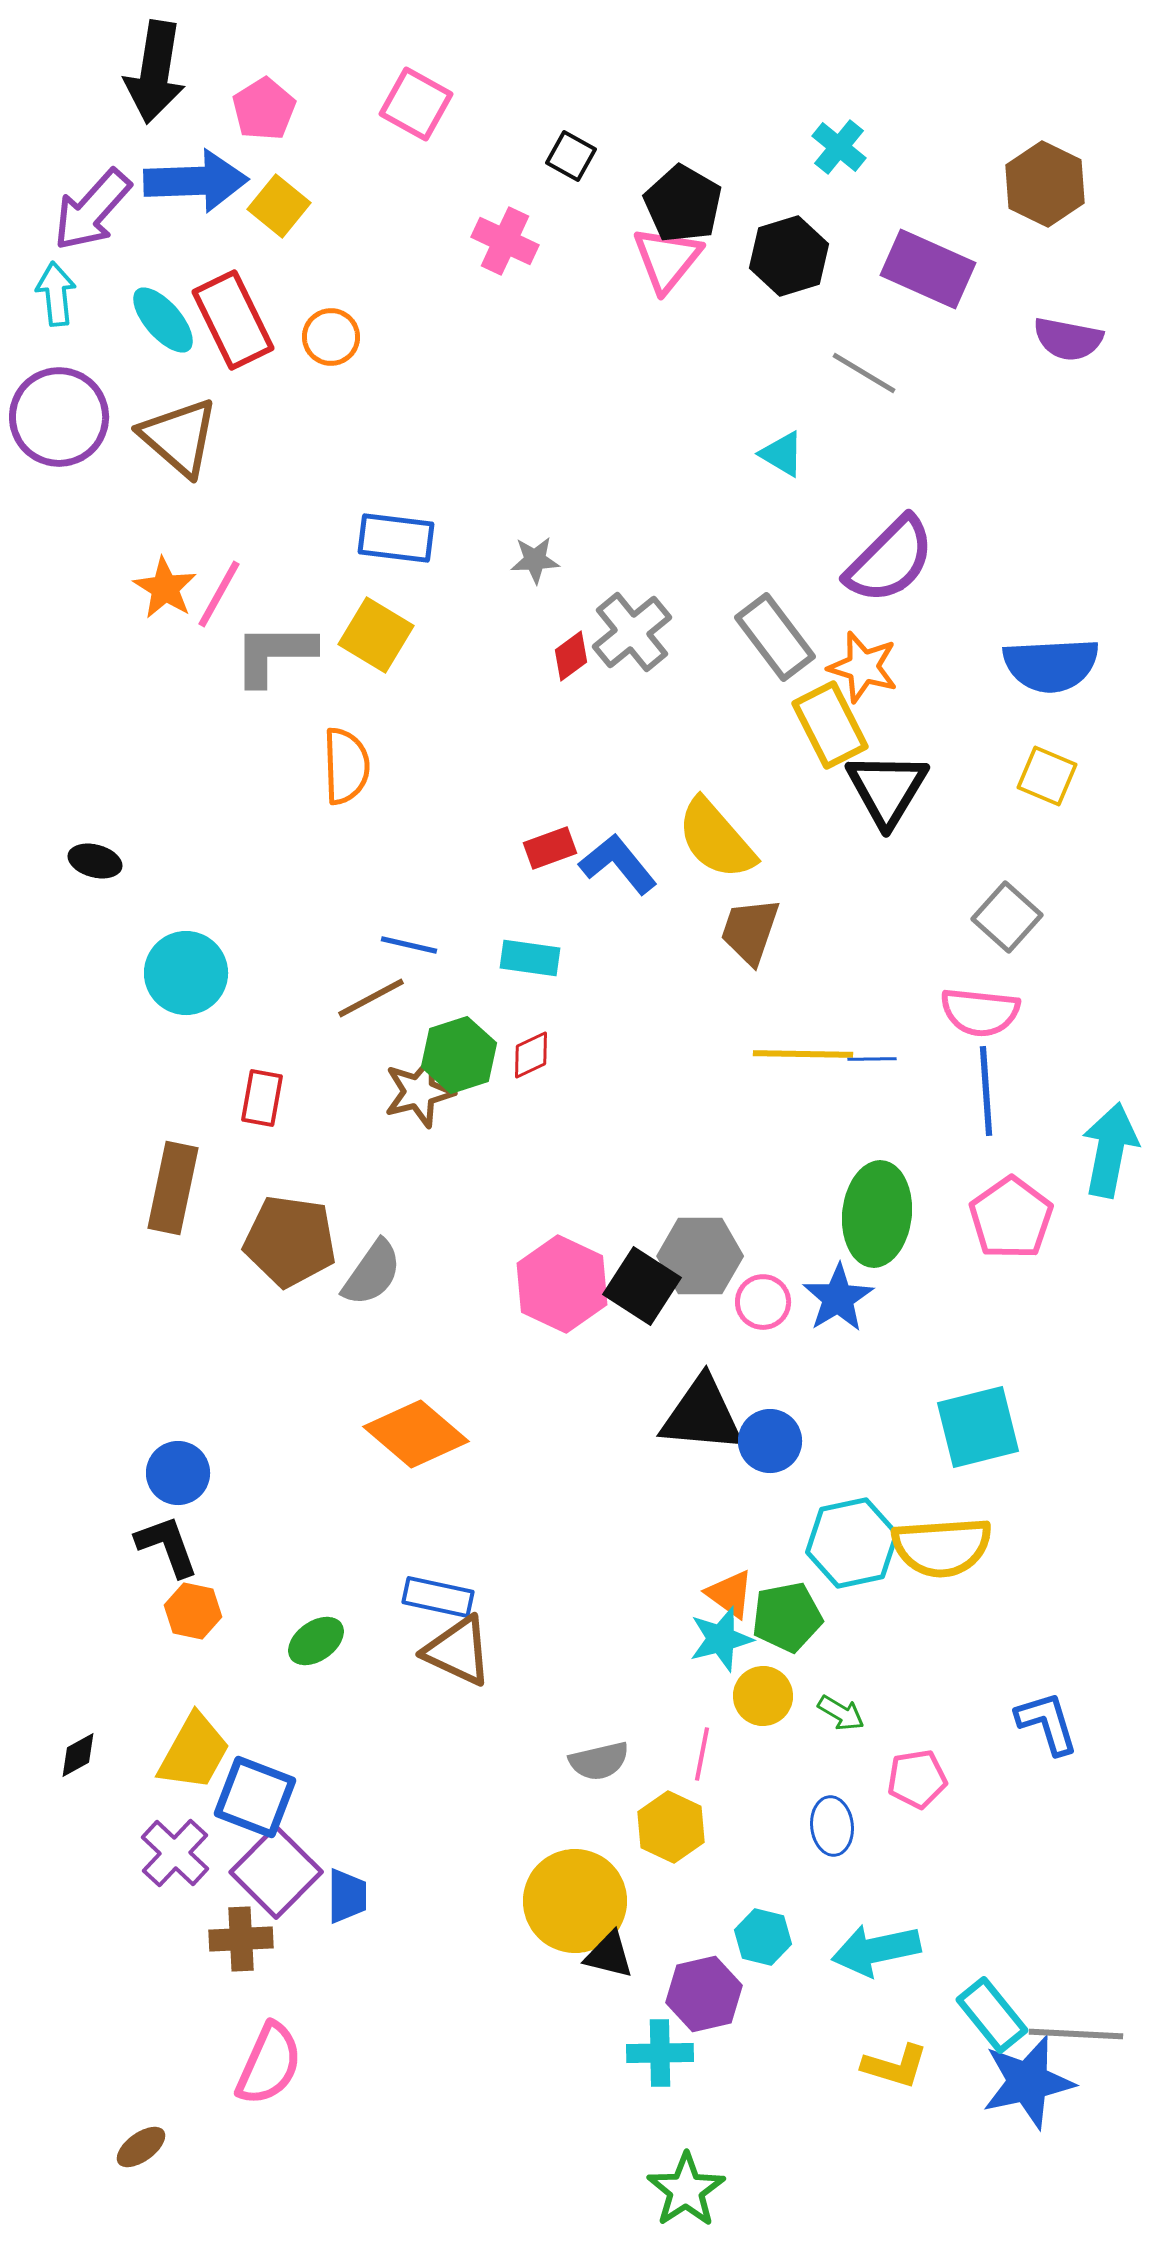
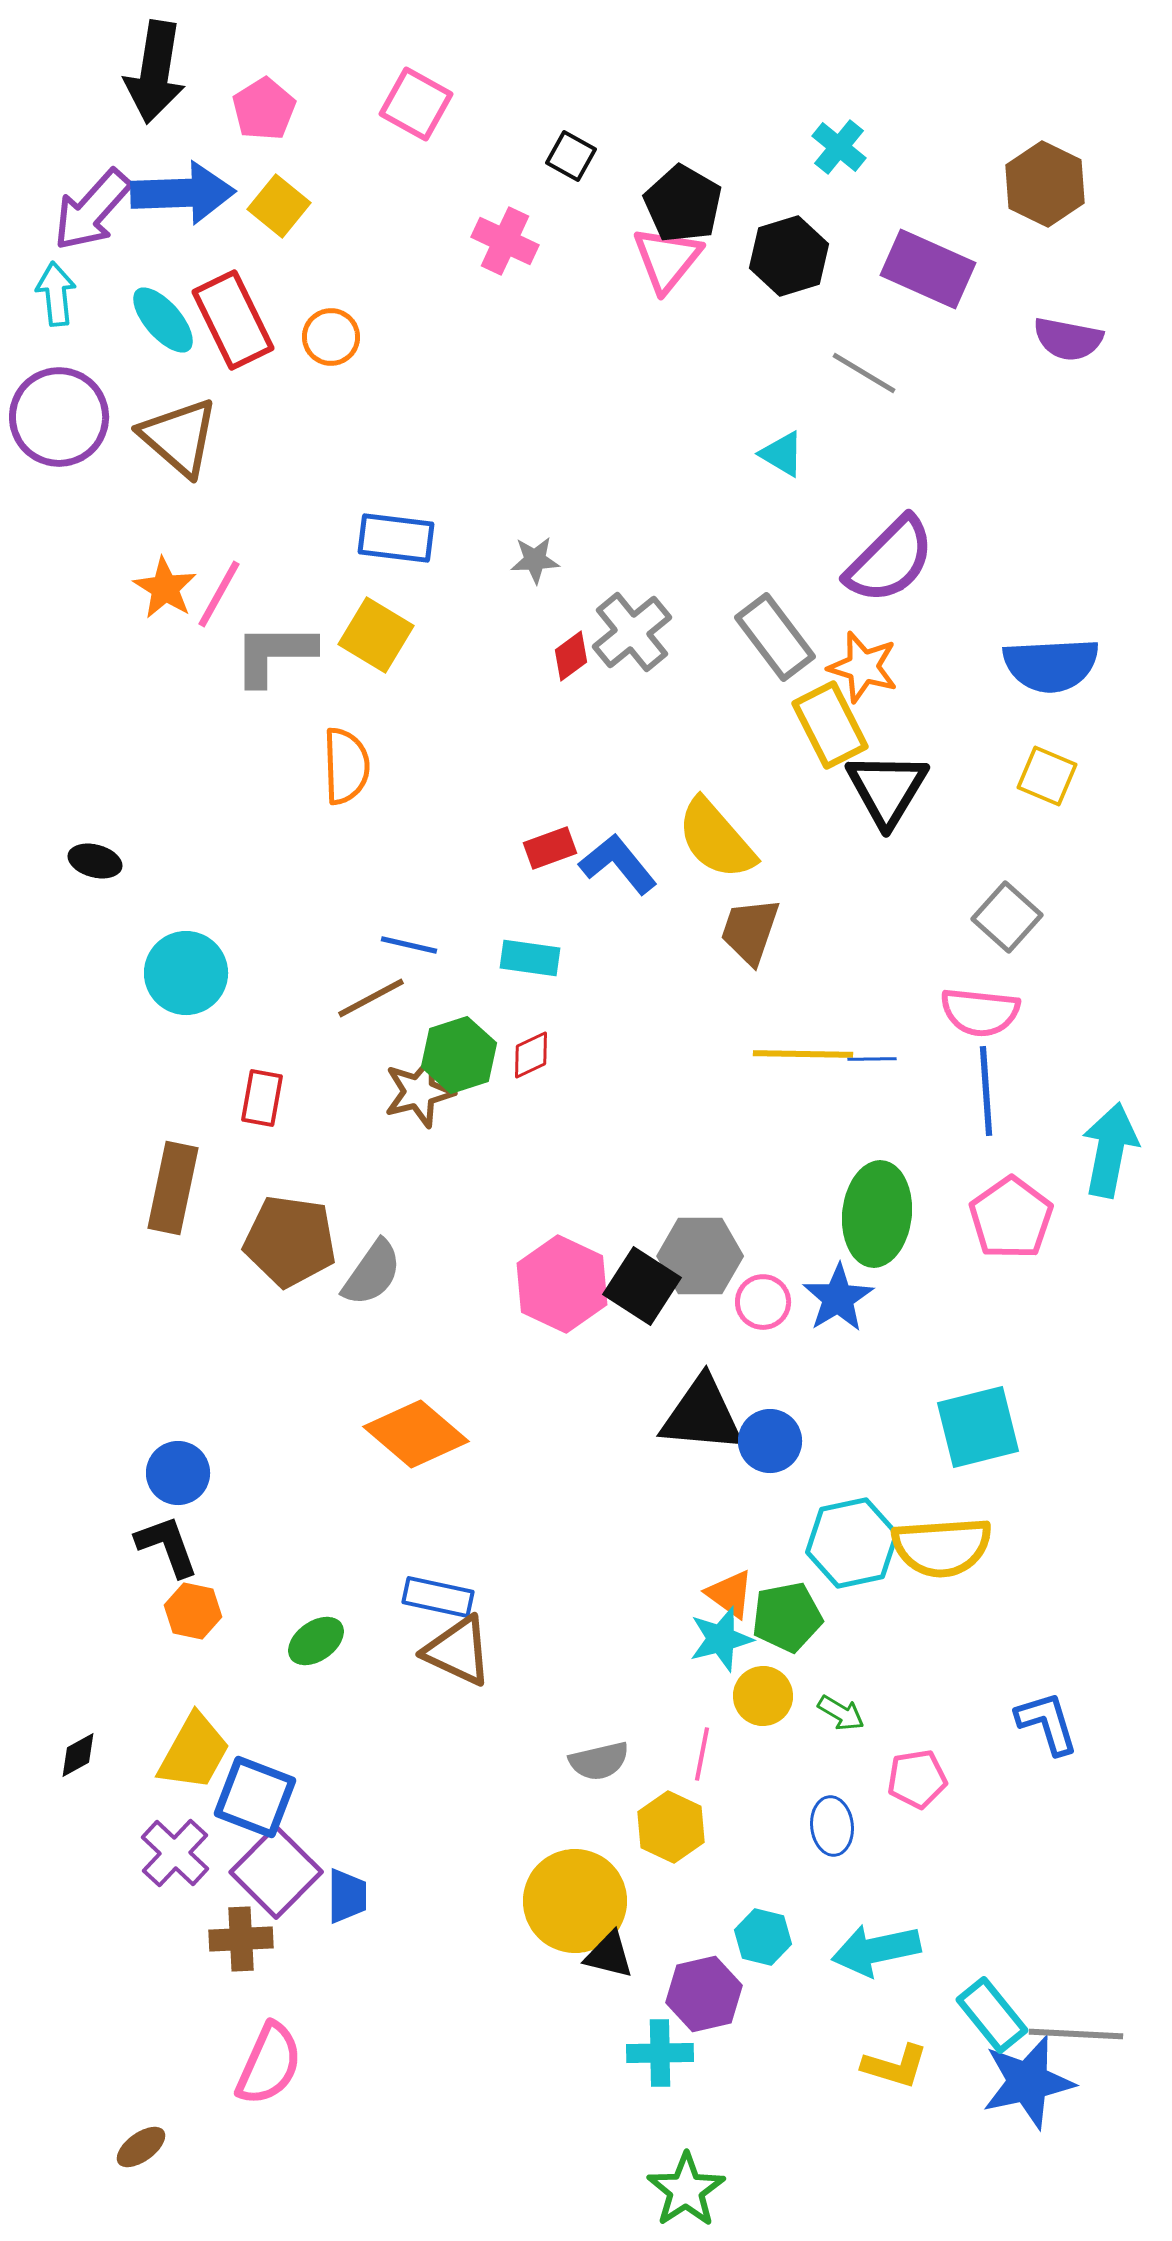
blue arrow at (196, 181): moved 13 px left, 12 px down
